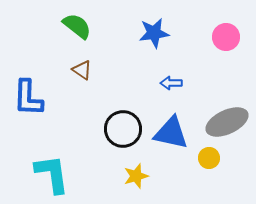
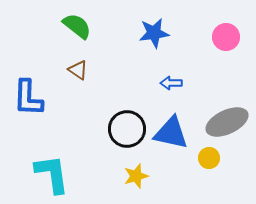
brown triangle: moved 4 px left
black circle: moved 4 px right
